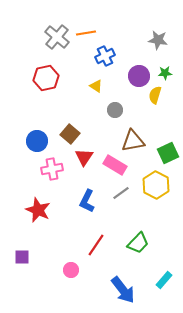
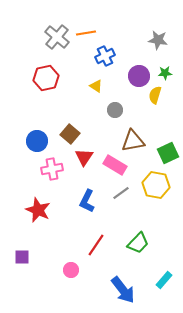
yellow hexagon: rotated 16 degrees counterclockwise
